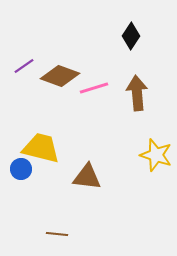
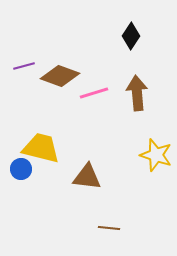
purple line: rotated 20 degrees clockwise
pink line: moved 5 px down
brown line: moved 52 px right, 6 px up
